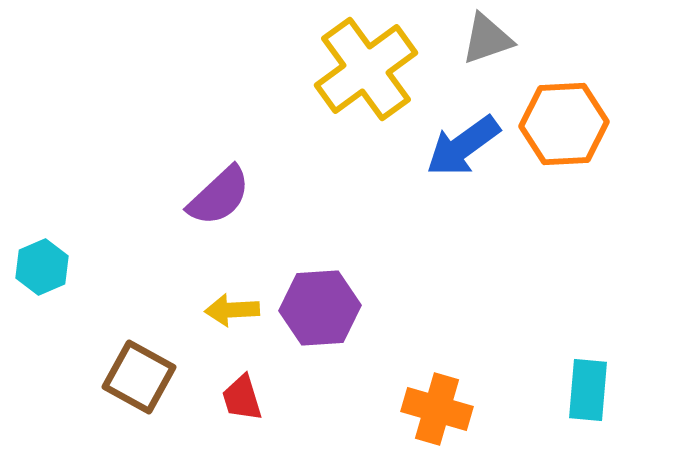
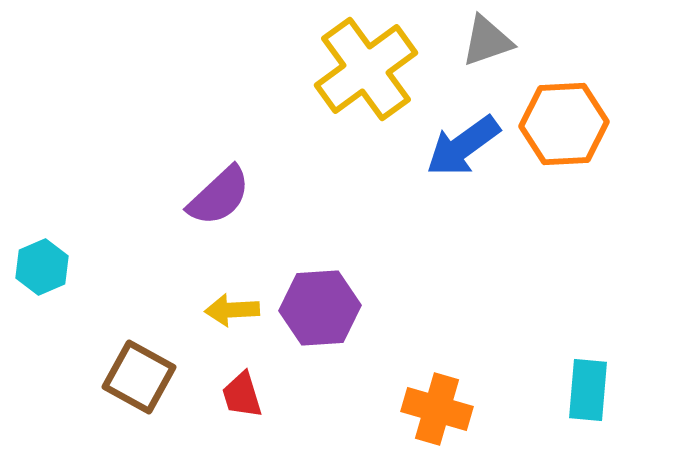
gray triangle: moved 2 px down
red trapezoid: moved 3 px up
